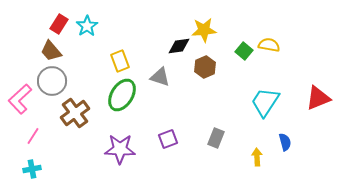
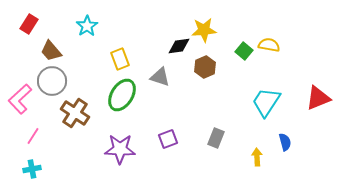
red rectangle: moved 30 px left
yellow rectangle: moved 2 px up
cyan trapezoid: moved 1 px right
brown cross: rotated 20 degrees counterclockwise
